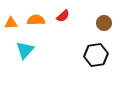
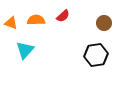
orange triangle: rotated 24 degrees clockwise
